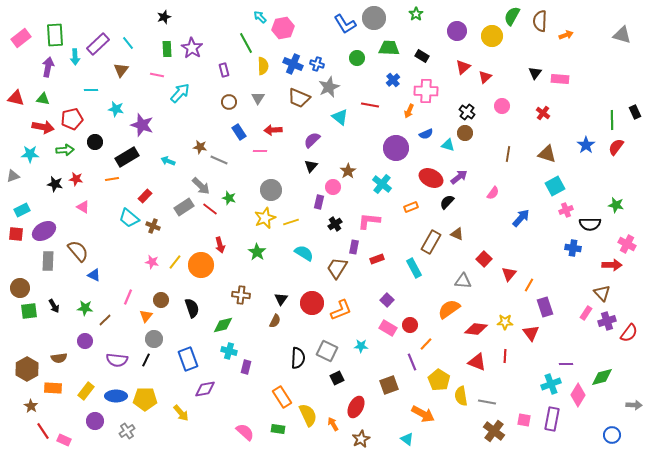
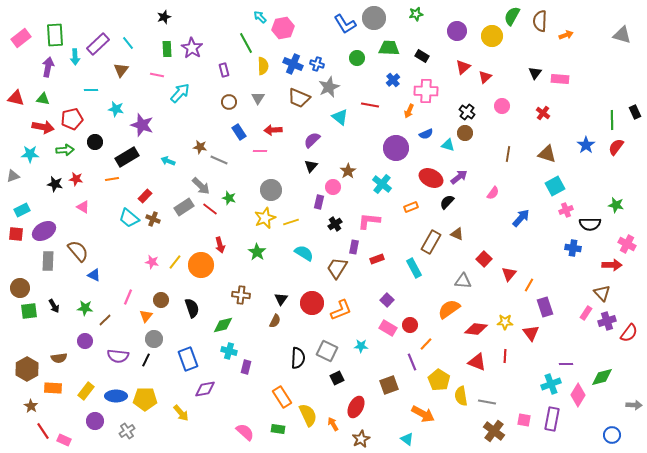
green star at (416, 14): rotated 24 degrees clockwise
brown cross at (153, 226): moved 7 px up
purple semicircle at (117, 360): moved 1 px right, 4 px up
